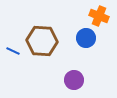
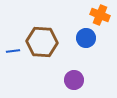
orange cross: moved 1 px right, 1 px up
brown hexagon: moved 1 px down
blue line: rotated 32 degrees counterclockwise
